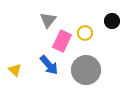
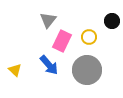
yellow circle: moved 4 px right, 4 px down
gray circle: moved 1 px right
